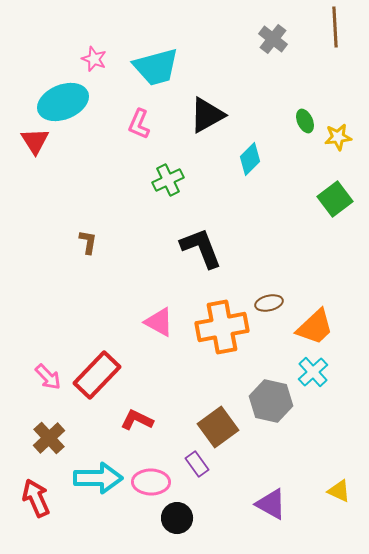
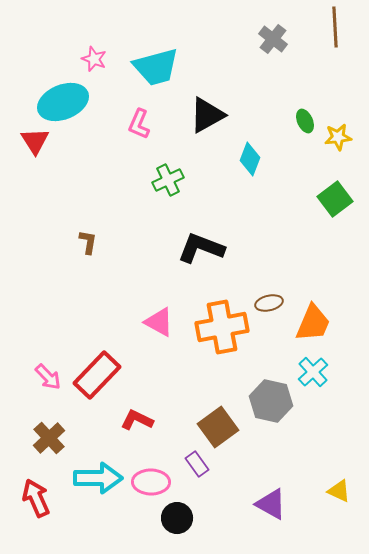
cyan diamond: rotated 24 degrees counterclockwise
black L-shape: rotated 48 degrees counterclockwise
orange trapezoid: moved 2 px left, 4 px up; rotated 24 degrees counterclockwise
